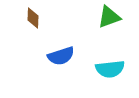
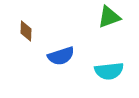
brown diamond: moved 7 px left, 13 px down
cyan semicircle: moved 1 px left, 2 px down
